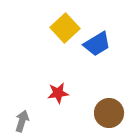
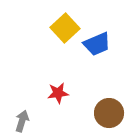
blue trapezoid: rotated 8 degrees clockwise
